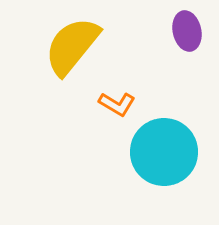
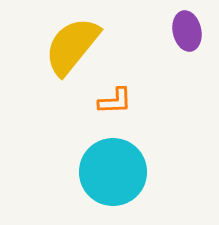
orange L-shape: moved 2 px left, 3 px up; rotated 33 degrees counterclockwise
cyan circle: moved 51 px left, 20 px down
